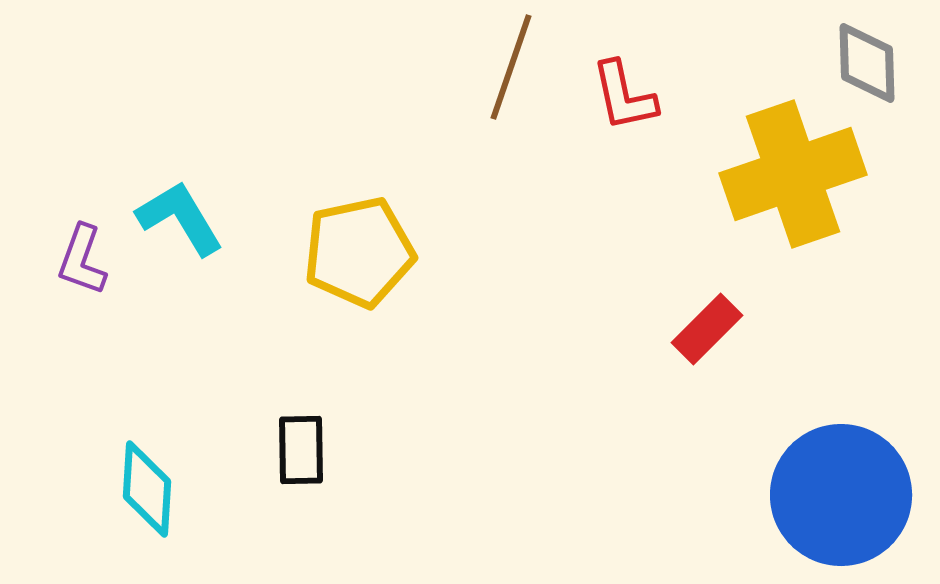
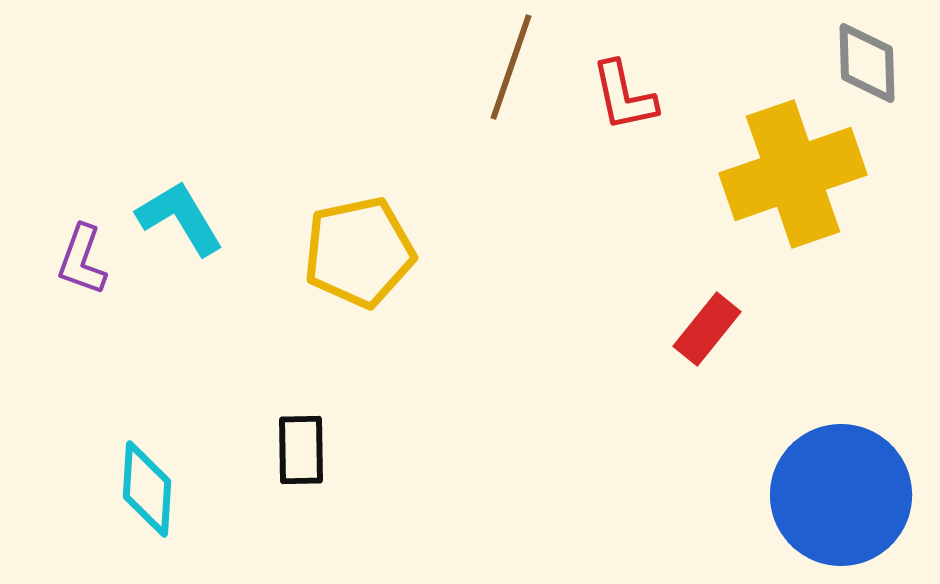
red rectangle: rotated 6 degrees counterclockwise
